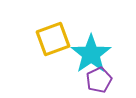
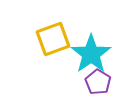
purple pentagon: moved 1 px left, 2 px down; rotated 15 degrees counterclockwise
